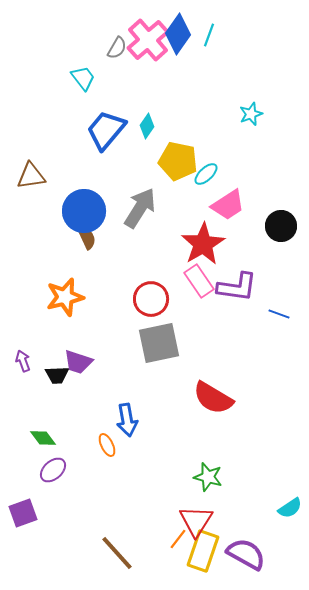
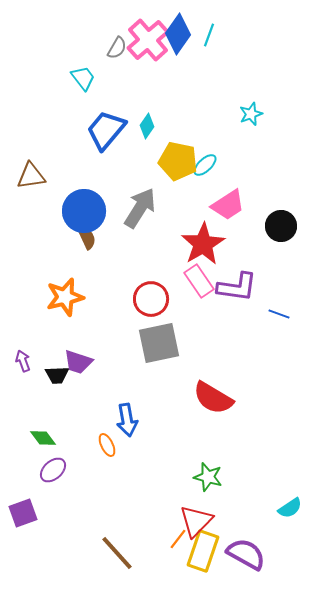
cyan ellipse: moved 1 px left, 9 px up
red triangle: rotated 12 degrees clockwise
